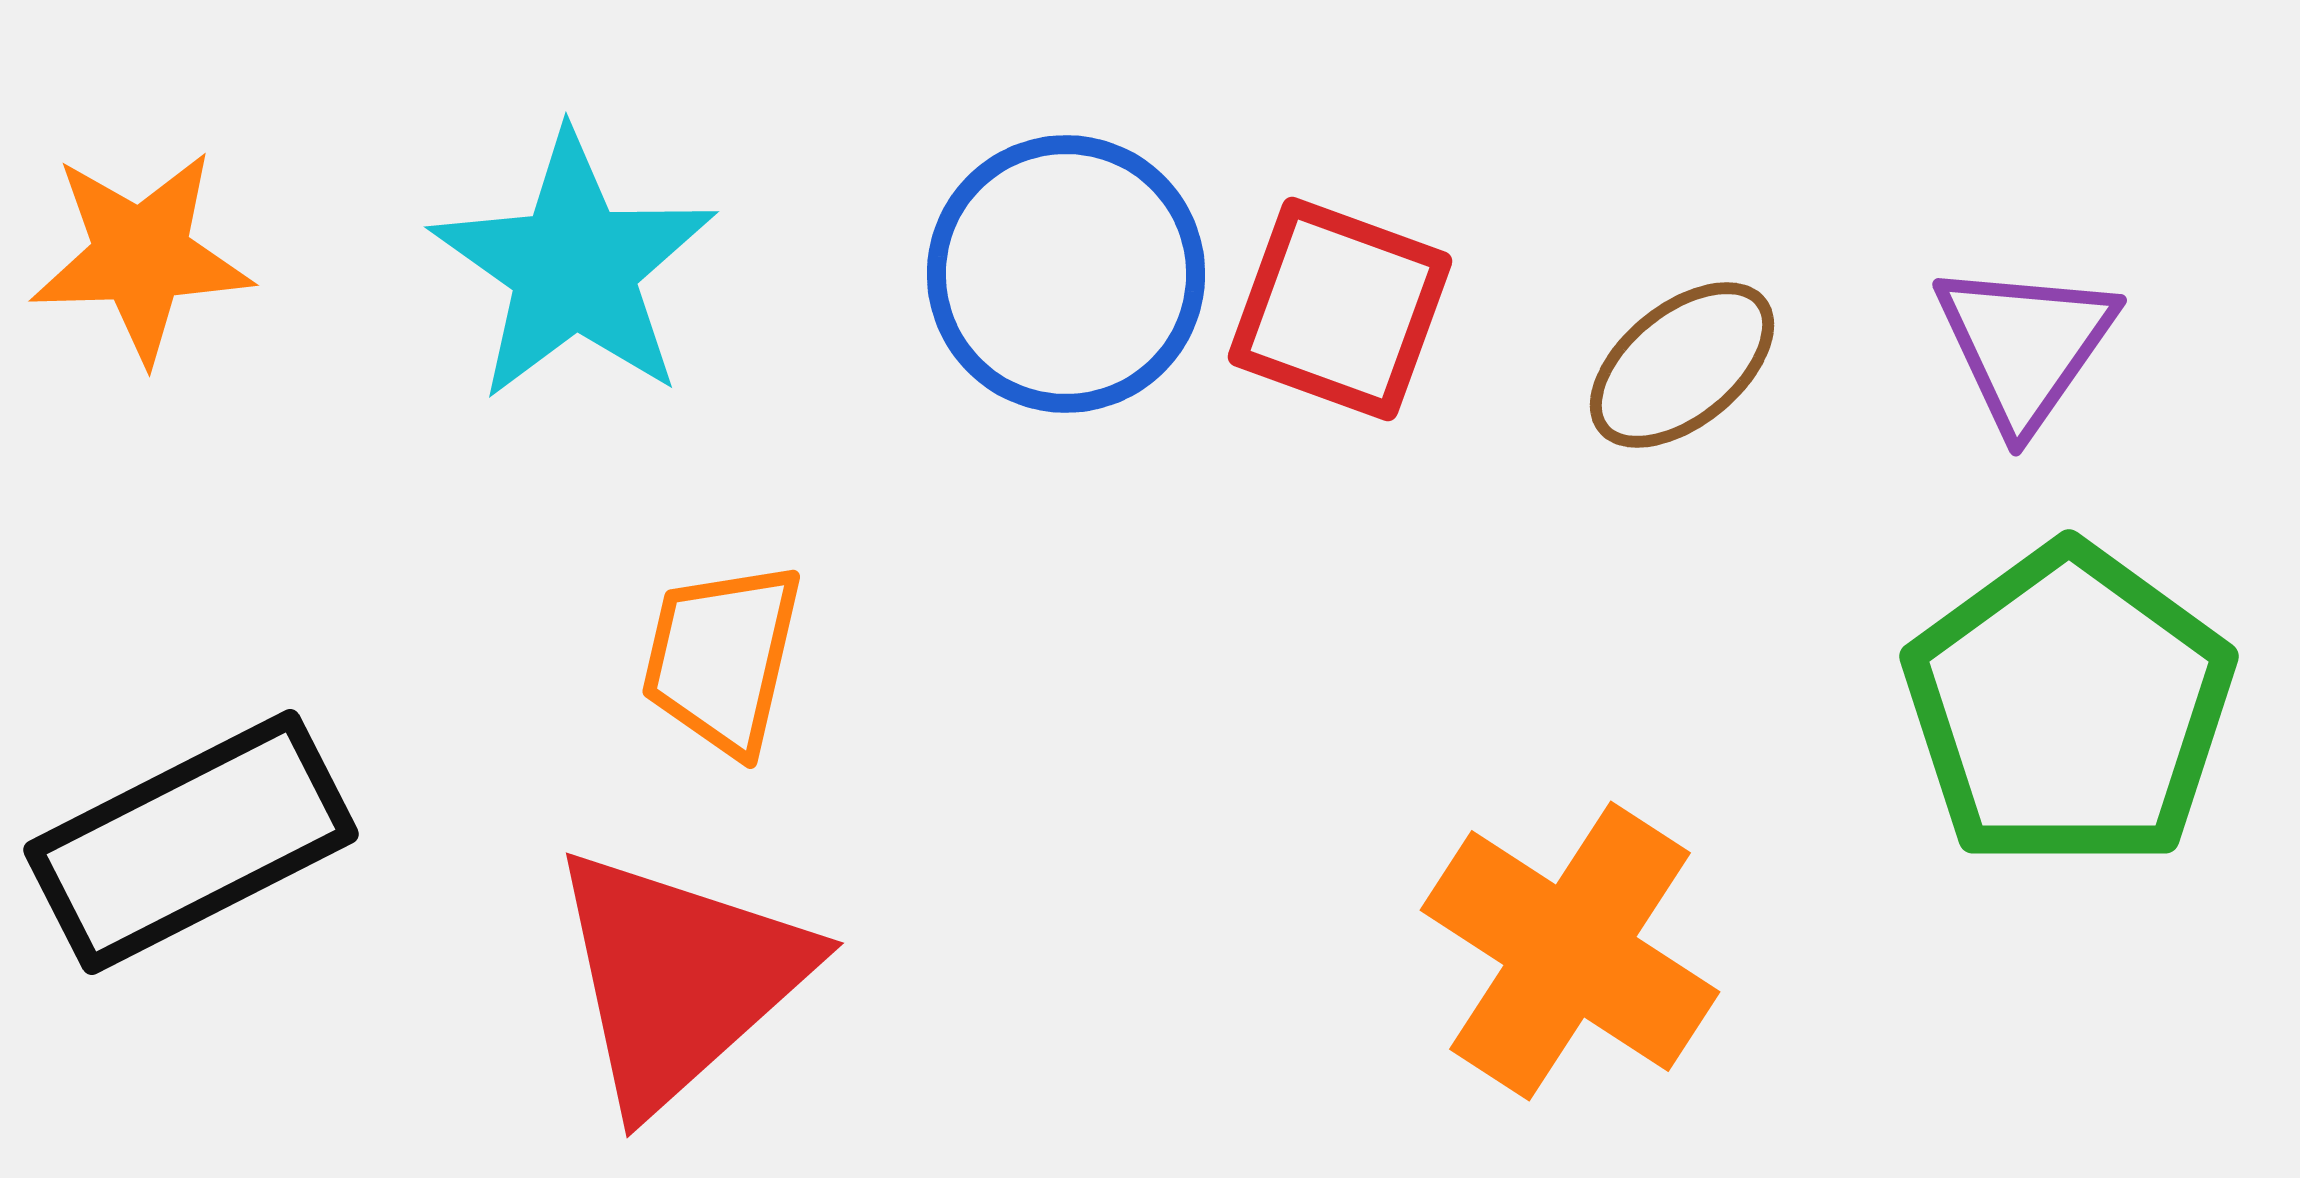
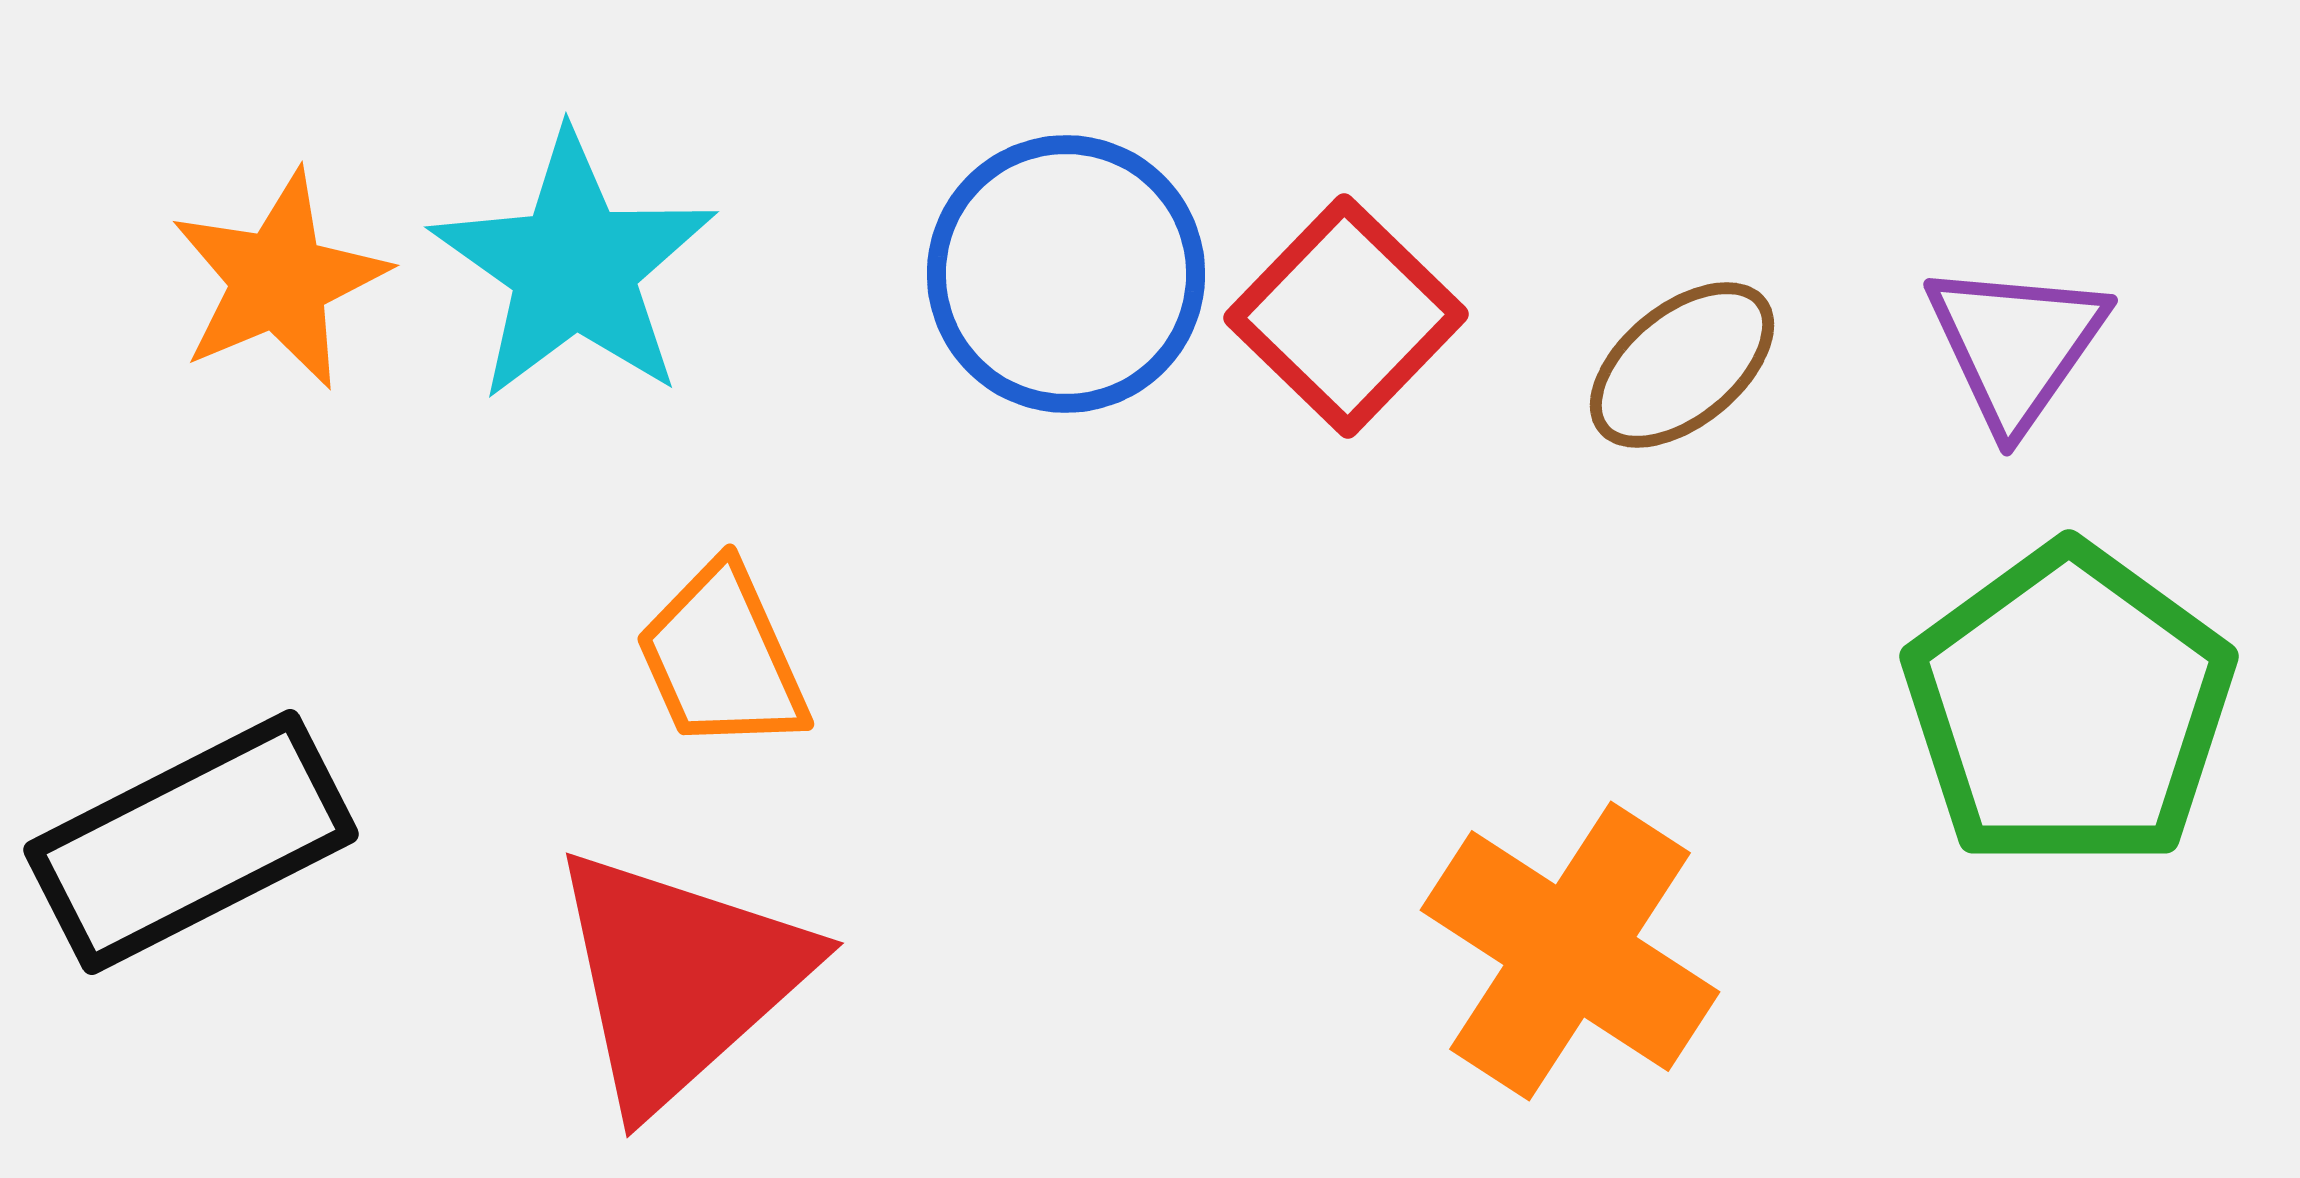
orange star: moved 138 px right, 24 px down; rotated 21 degrees counterclockwise
red square: moved 6 px right, 7 px down; rotated 24 degrees clockwise
purple triangle: moved 9 px left
orange trapezoid: rotated 37 degrees counterclockwise
